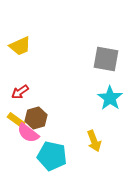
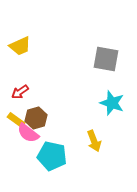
cyan star: moved 2 px right, 5 px down; rotated 15 degrees counterclockwise
